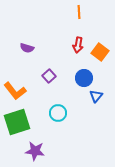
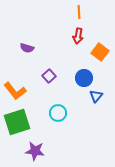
red arrow: moved 9 px up
